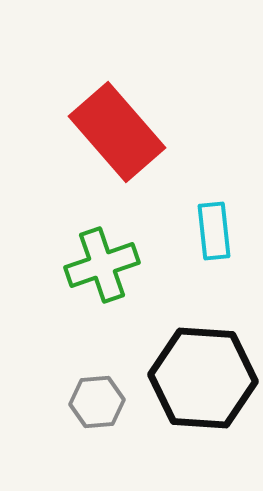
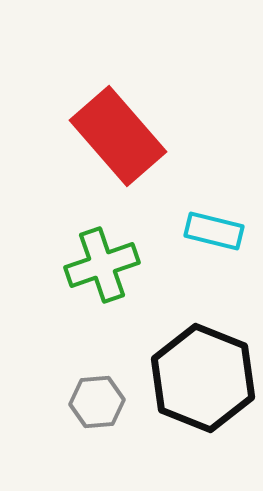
red rectangle: moved 1 px right, 4 px down
cyan rectangle: rotated 70 degrees counterclockwise
black hexagon: rotated 18 degrees clockwise
